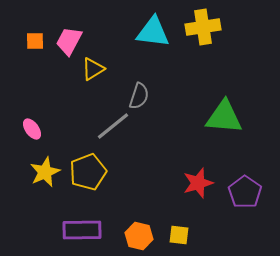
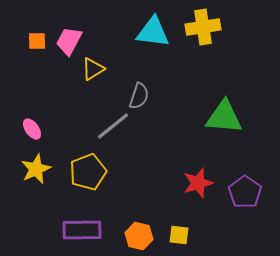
orange square: moved 2 px right
yellow star: moved 9 px left, 3 px up
